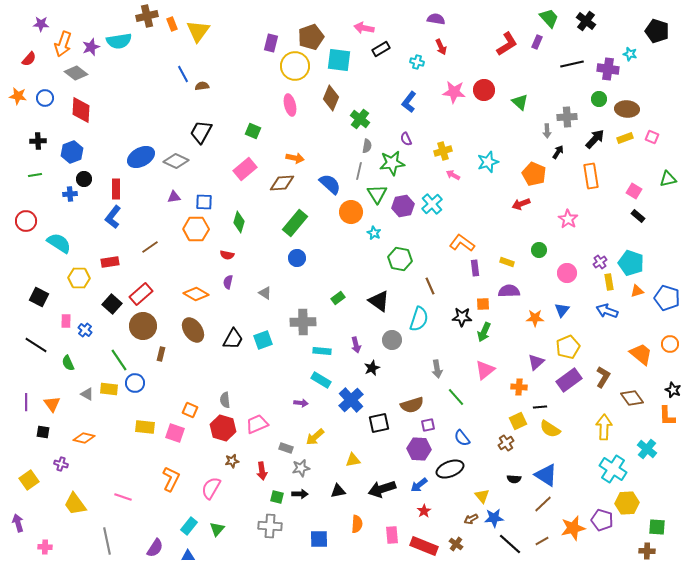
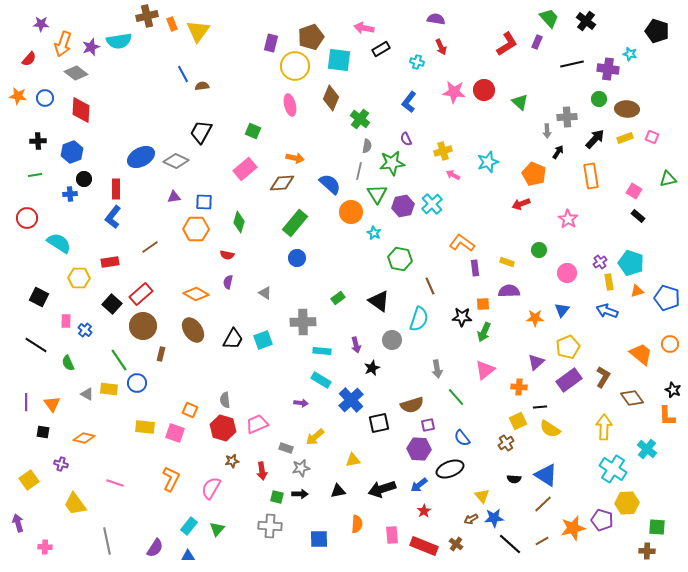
red circle at (26, 221): moved 1 px right, 3 px up
blue circle at (135, 383): moved 2 px right
pink line at (123, 497): moved 8 px left, 14 px up
